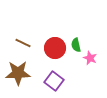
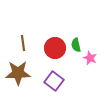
brown line: rotated 56 degrees clockwise
